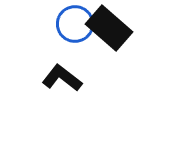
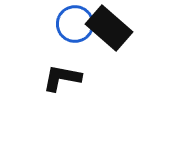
black L-shape: rotated 27 degrees counterclockwise
